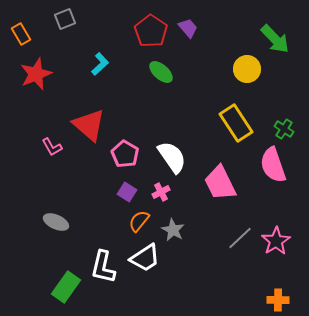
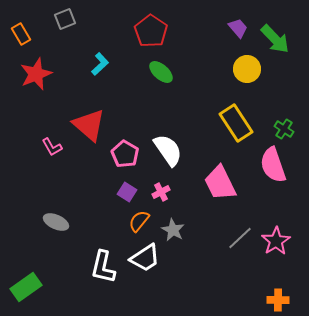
purple trapezoid: moved 50 px right
white semicircle: moved 4 px left, 7 px up
green rectangle: moved 40 px left; rotated 20 degrees clockwise
